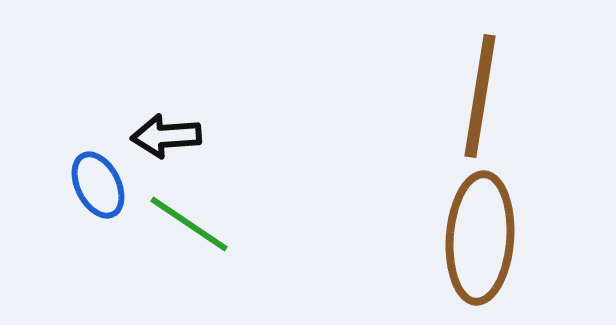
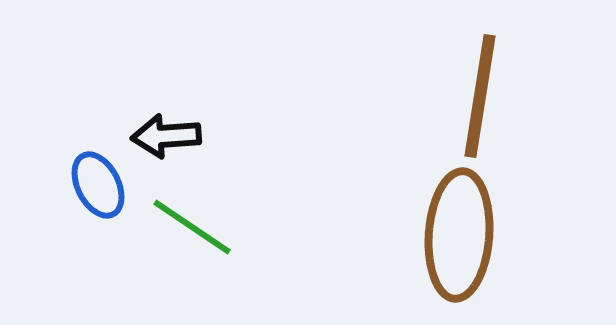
green line: moved 3 px right, 3 px down
brown ellipse: moved 21 px left, 3 px up
